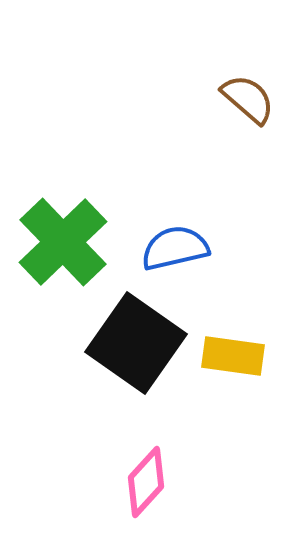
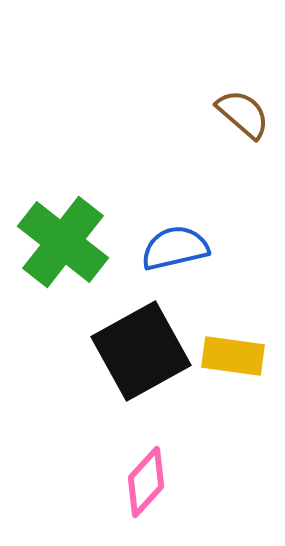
brown semicircle: moved 5 px left, 15 px down
green cross: rotated 8 degrees counterclockwise
black square: moved 5 px right, 8 px down; rotated 26 degrees clockwise
